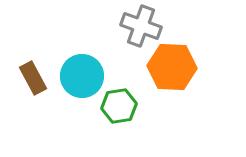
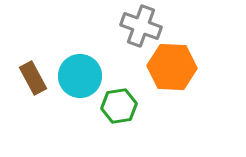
cyan circle: moved 2 px left
